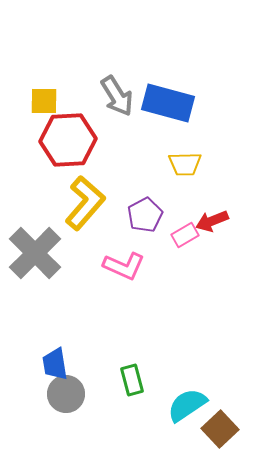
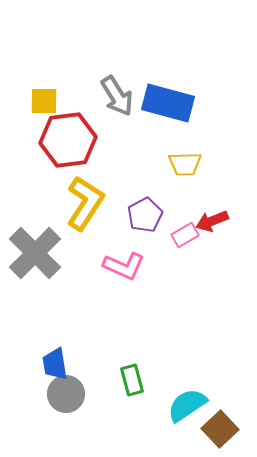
red hexagon: rotated 4 degrees counterclockwise
yellow L-shape: rotated 8 degrees counterclockwise
